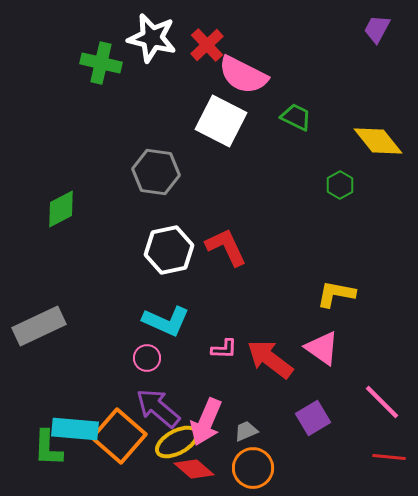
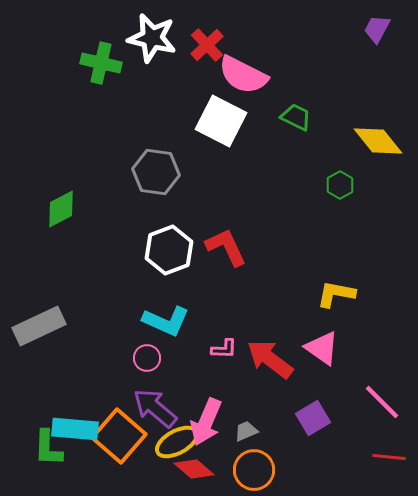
white hexagon: rotated 9 degrees counterclockwise
purple arrow: moved 3 px left
orange circle: moved 1 px right, 2 px down
